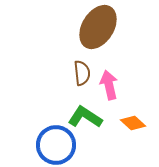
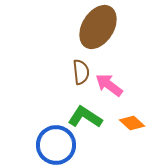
brown semicircle: moved 1 px left, 1 px up
pink arrow: rotated 40 degrees counterclockwise
orange diamond: moved 1 px left
